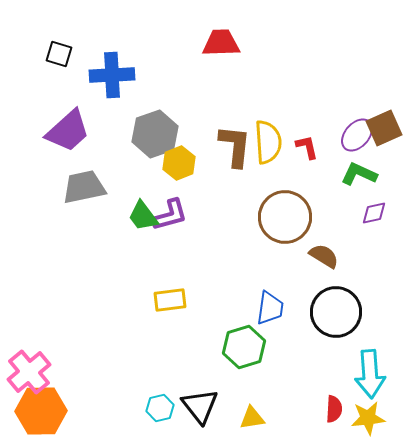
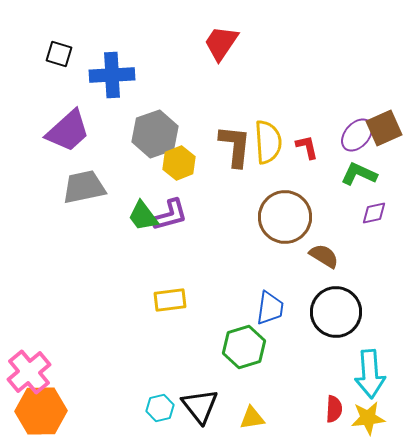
red trapezoid: rotated 54 degrees counterclockwise
